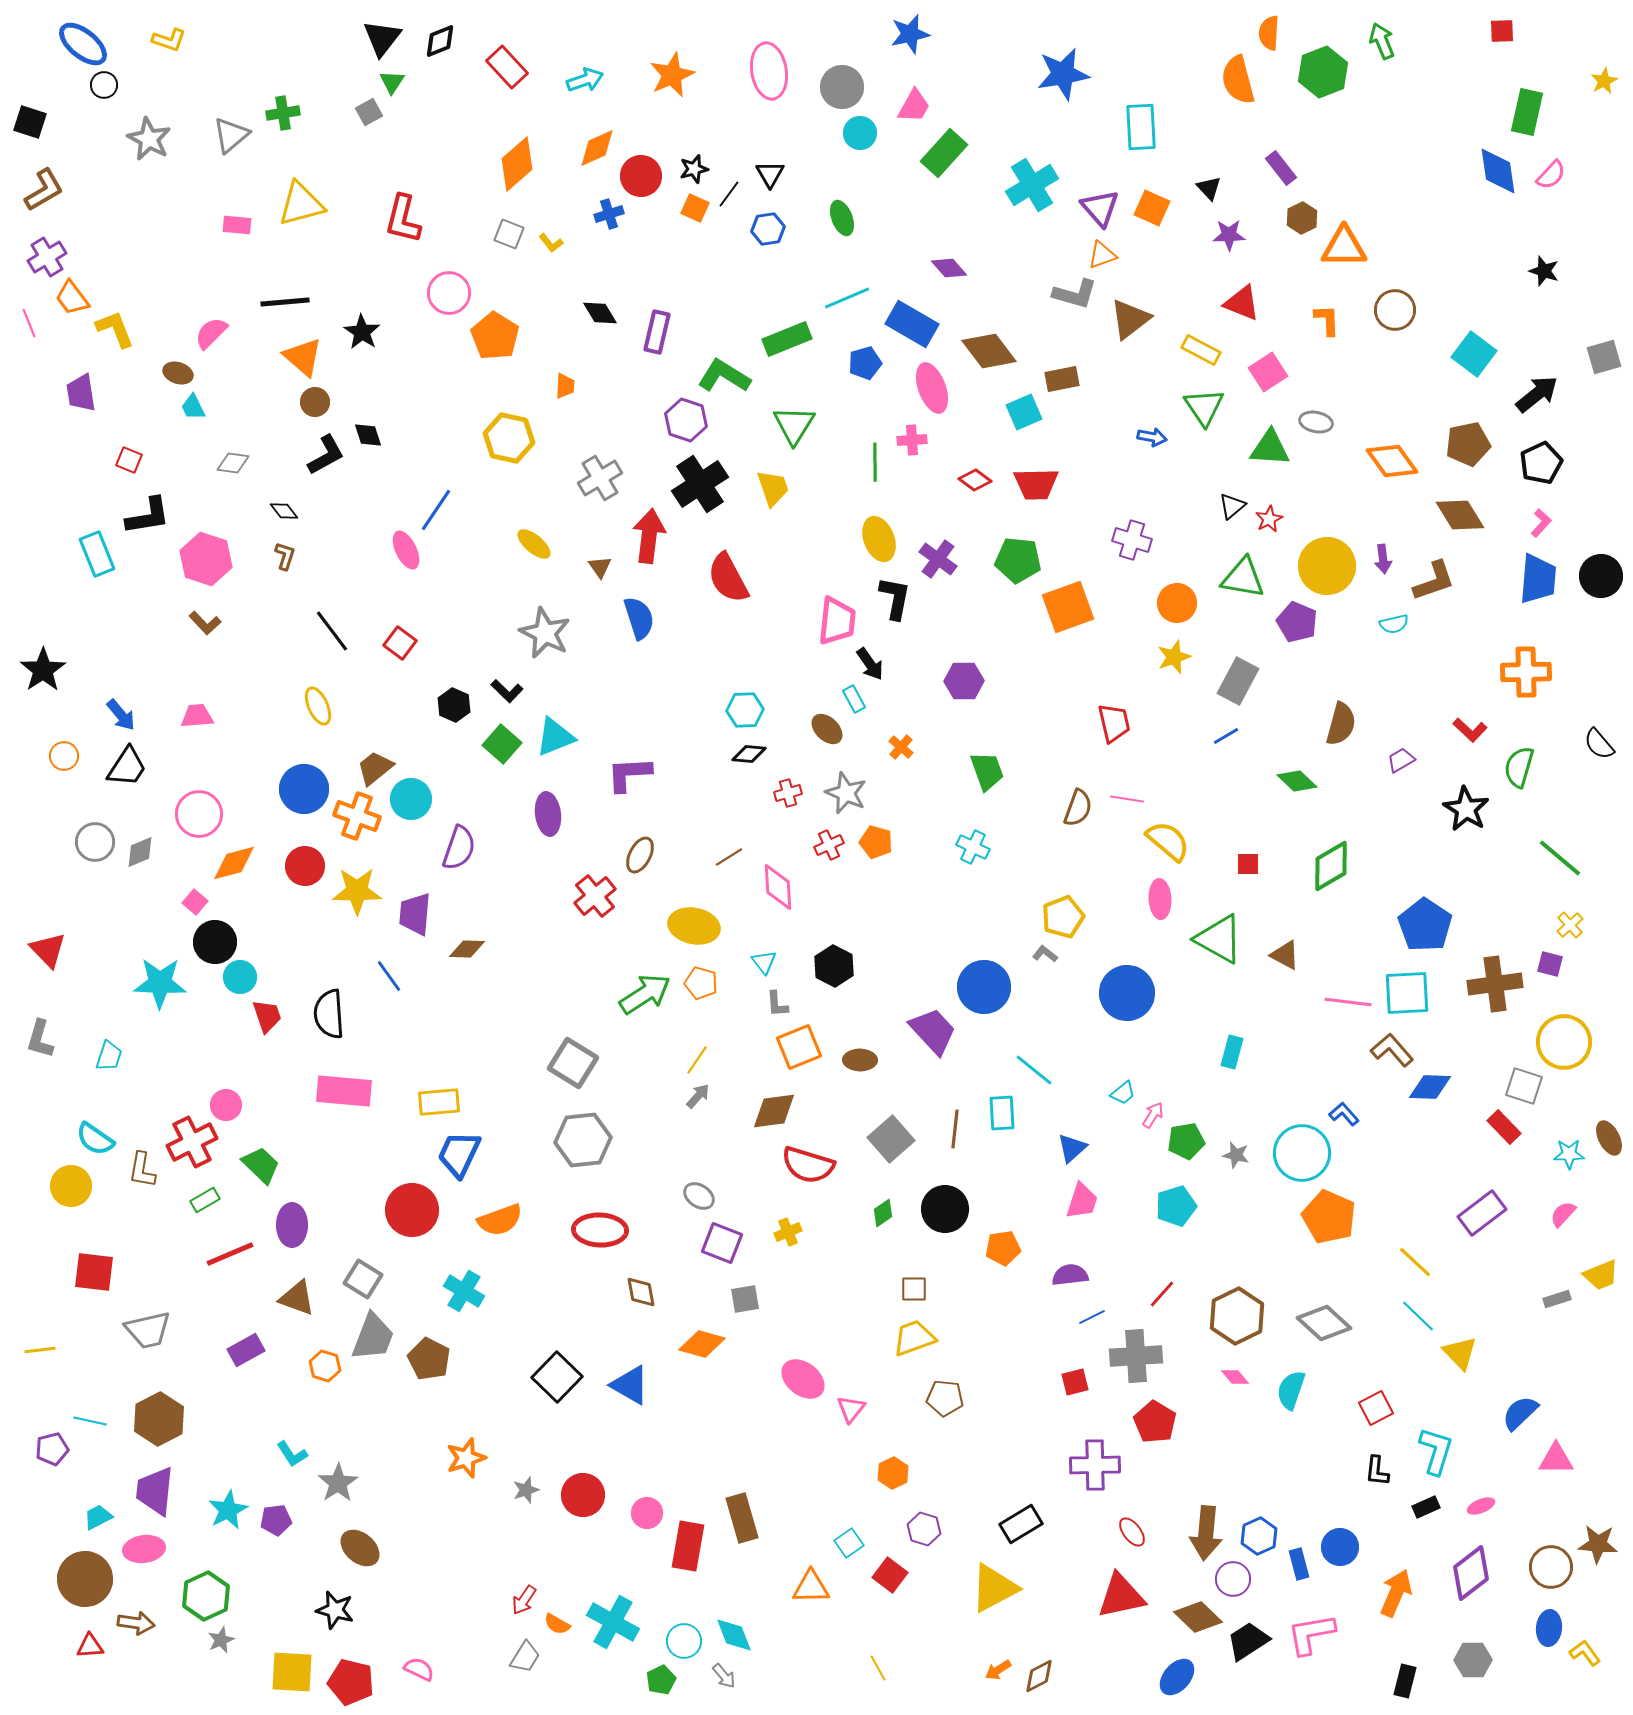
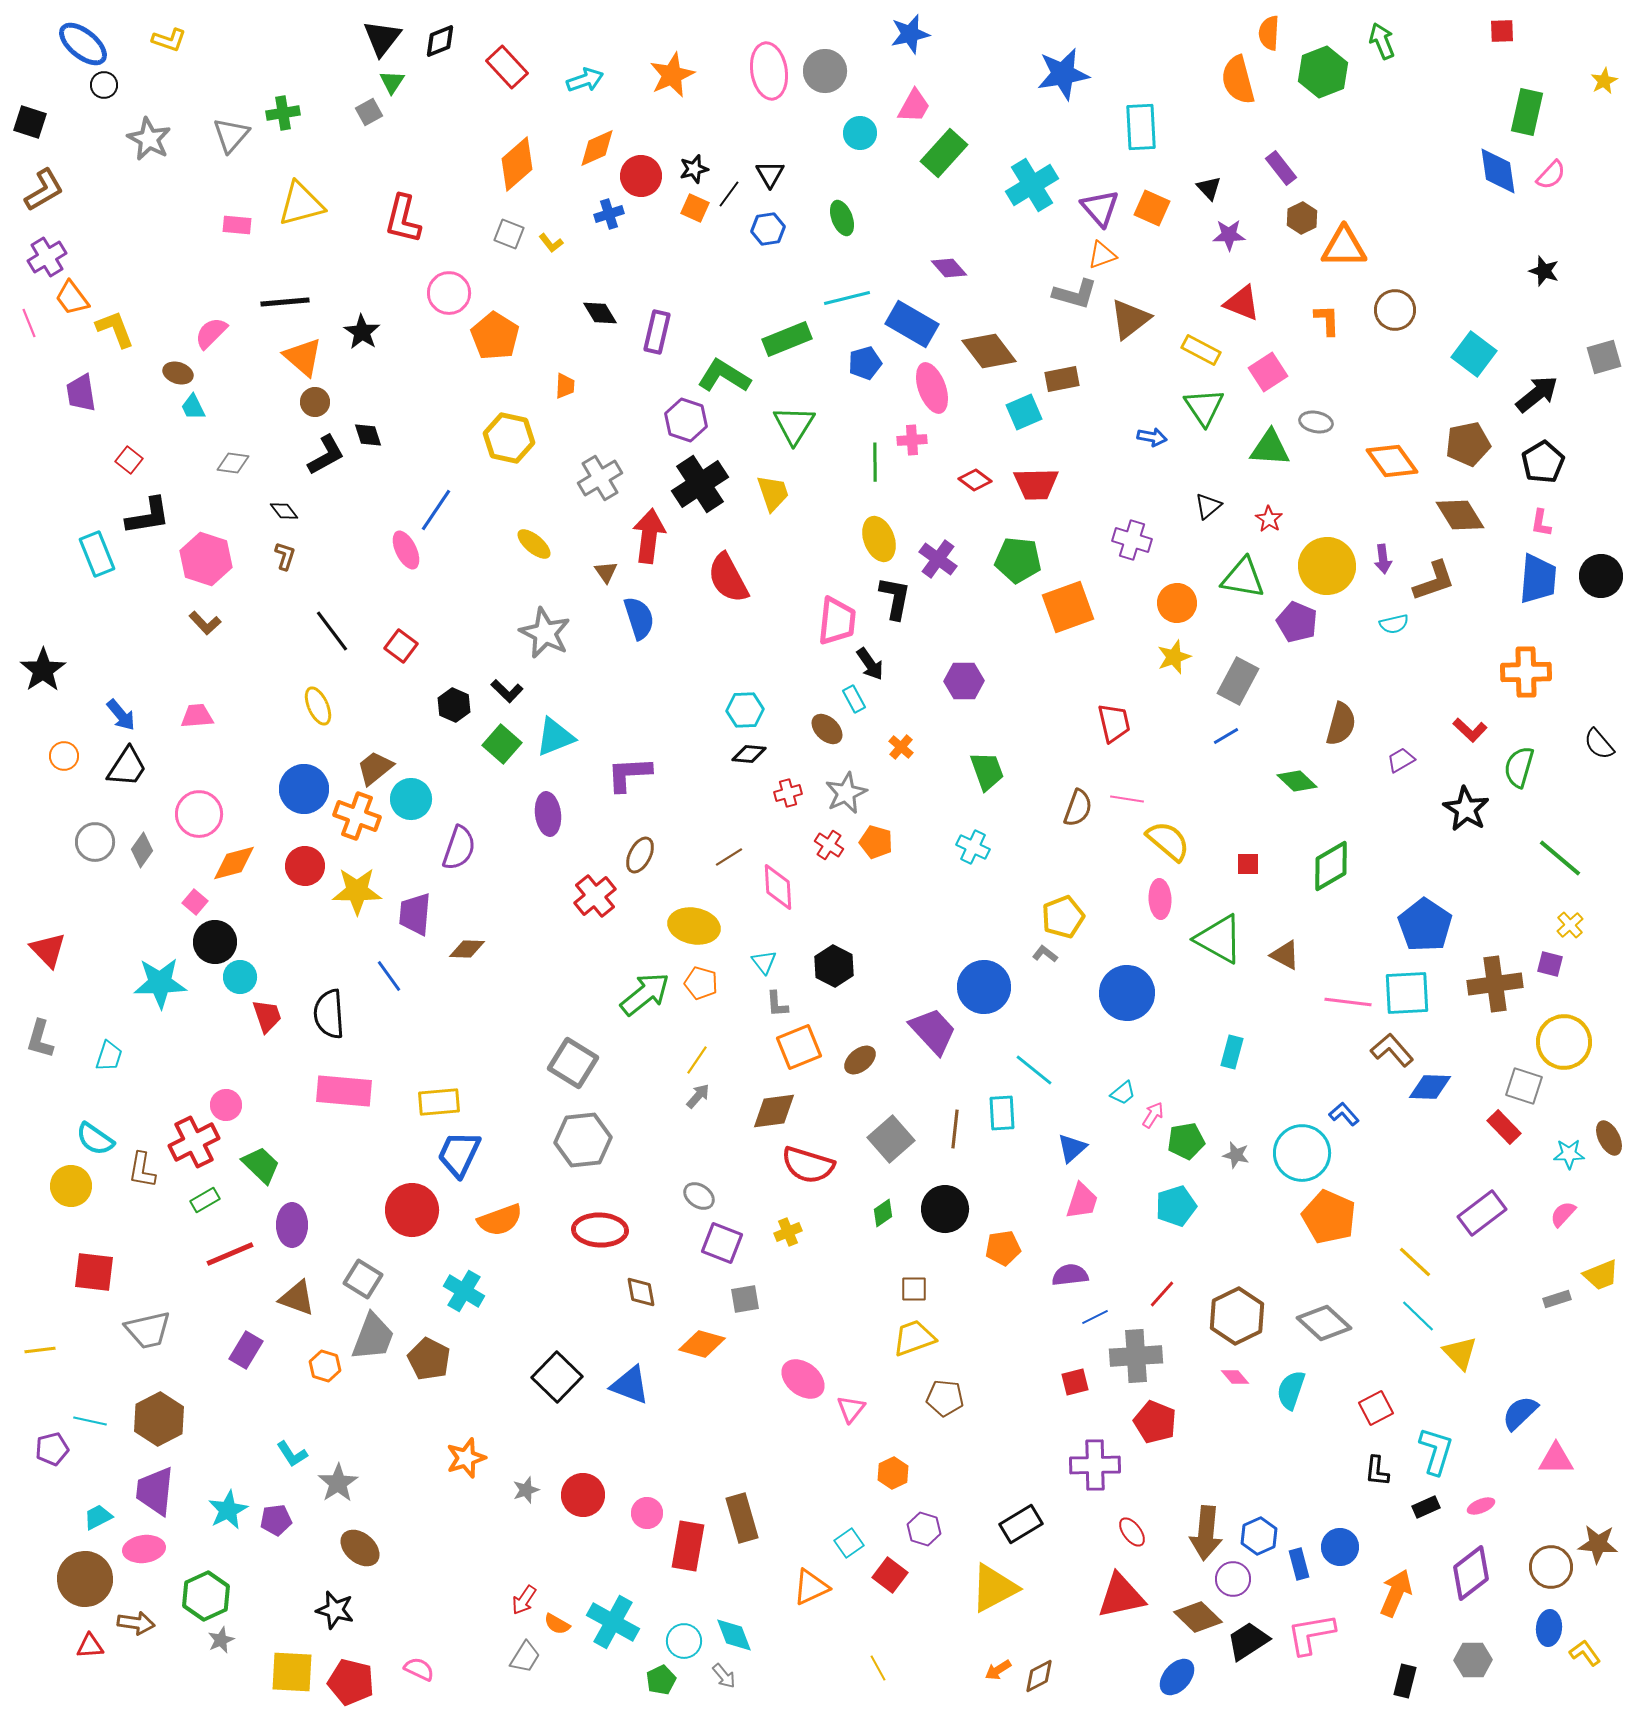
gray circle at (842, 87): moved 17 px left, 16 px up
gray triangle at (231, 135): rotated 9 degrees counterclockwise
cyan line at (847, 298): rotated 9 degrees clockwise
red square at (129, 460): rotated 16 degrees clockwise
black pentagon at (1541, 463): moved 2 px right, 1 px up; rotated 6 degrees counterclockwise
yellow trapezoid at (773, 488): moved 5 px down
black triangle at (1232, 506): moved 24 px left
red star at (1269, 519): rotated 12 degrees counterclockwise
pink L-shape at (1541, 523): rotated 148 degrees clockwise
brown triangle at (600, 567): moved 6 px right, 5 px down
red square at (400, 643): moved 1 px right, 3 px down
gray star at (846, 793): rotated 24 degrees clockwise
red cross at (829, 845): rotated 32 degrees counterclockwise
gray diamond at (140, 852): moved 2 px right, 2 px up; rotated 32 degrees counterclockwise
cyan star at (160, 983): rotated 4 degrees counterclockwise
green arrow at (645, 994): rotated 6 degrees counterclockwise
brown ellipse at (860, 1060): rotated 40 degrees counterclockwise
red cross at (192, 1142): moved 2 px right
blue line at (1092, 1317): moved 3 px right
purple rectangle at (246, 1350): rotated 30 degrees counterclockwise
blue triangle at (630, 1385): rotated 9 degrees counterclockwise
red pentagon at (1155, 1422): rotated 9 degrees counterclockwise
orange triangle at (811, 1587): rotated 24 degrees counterclockwise
